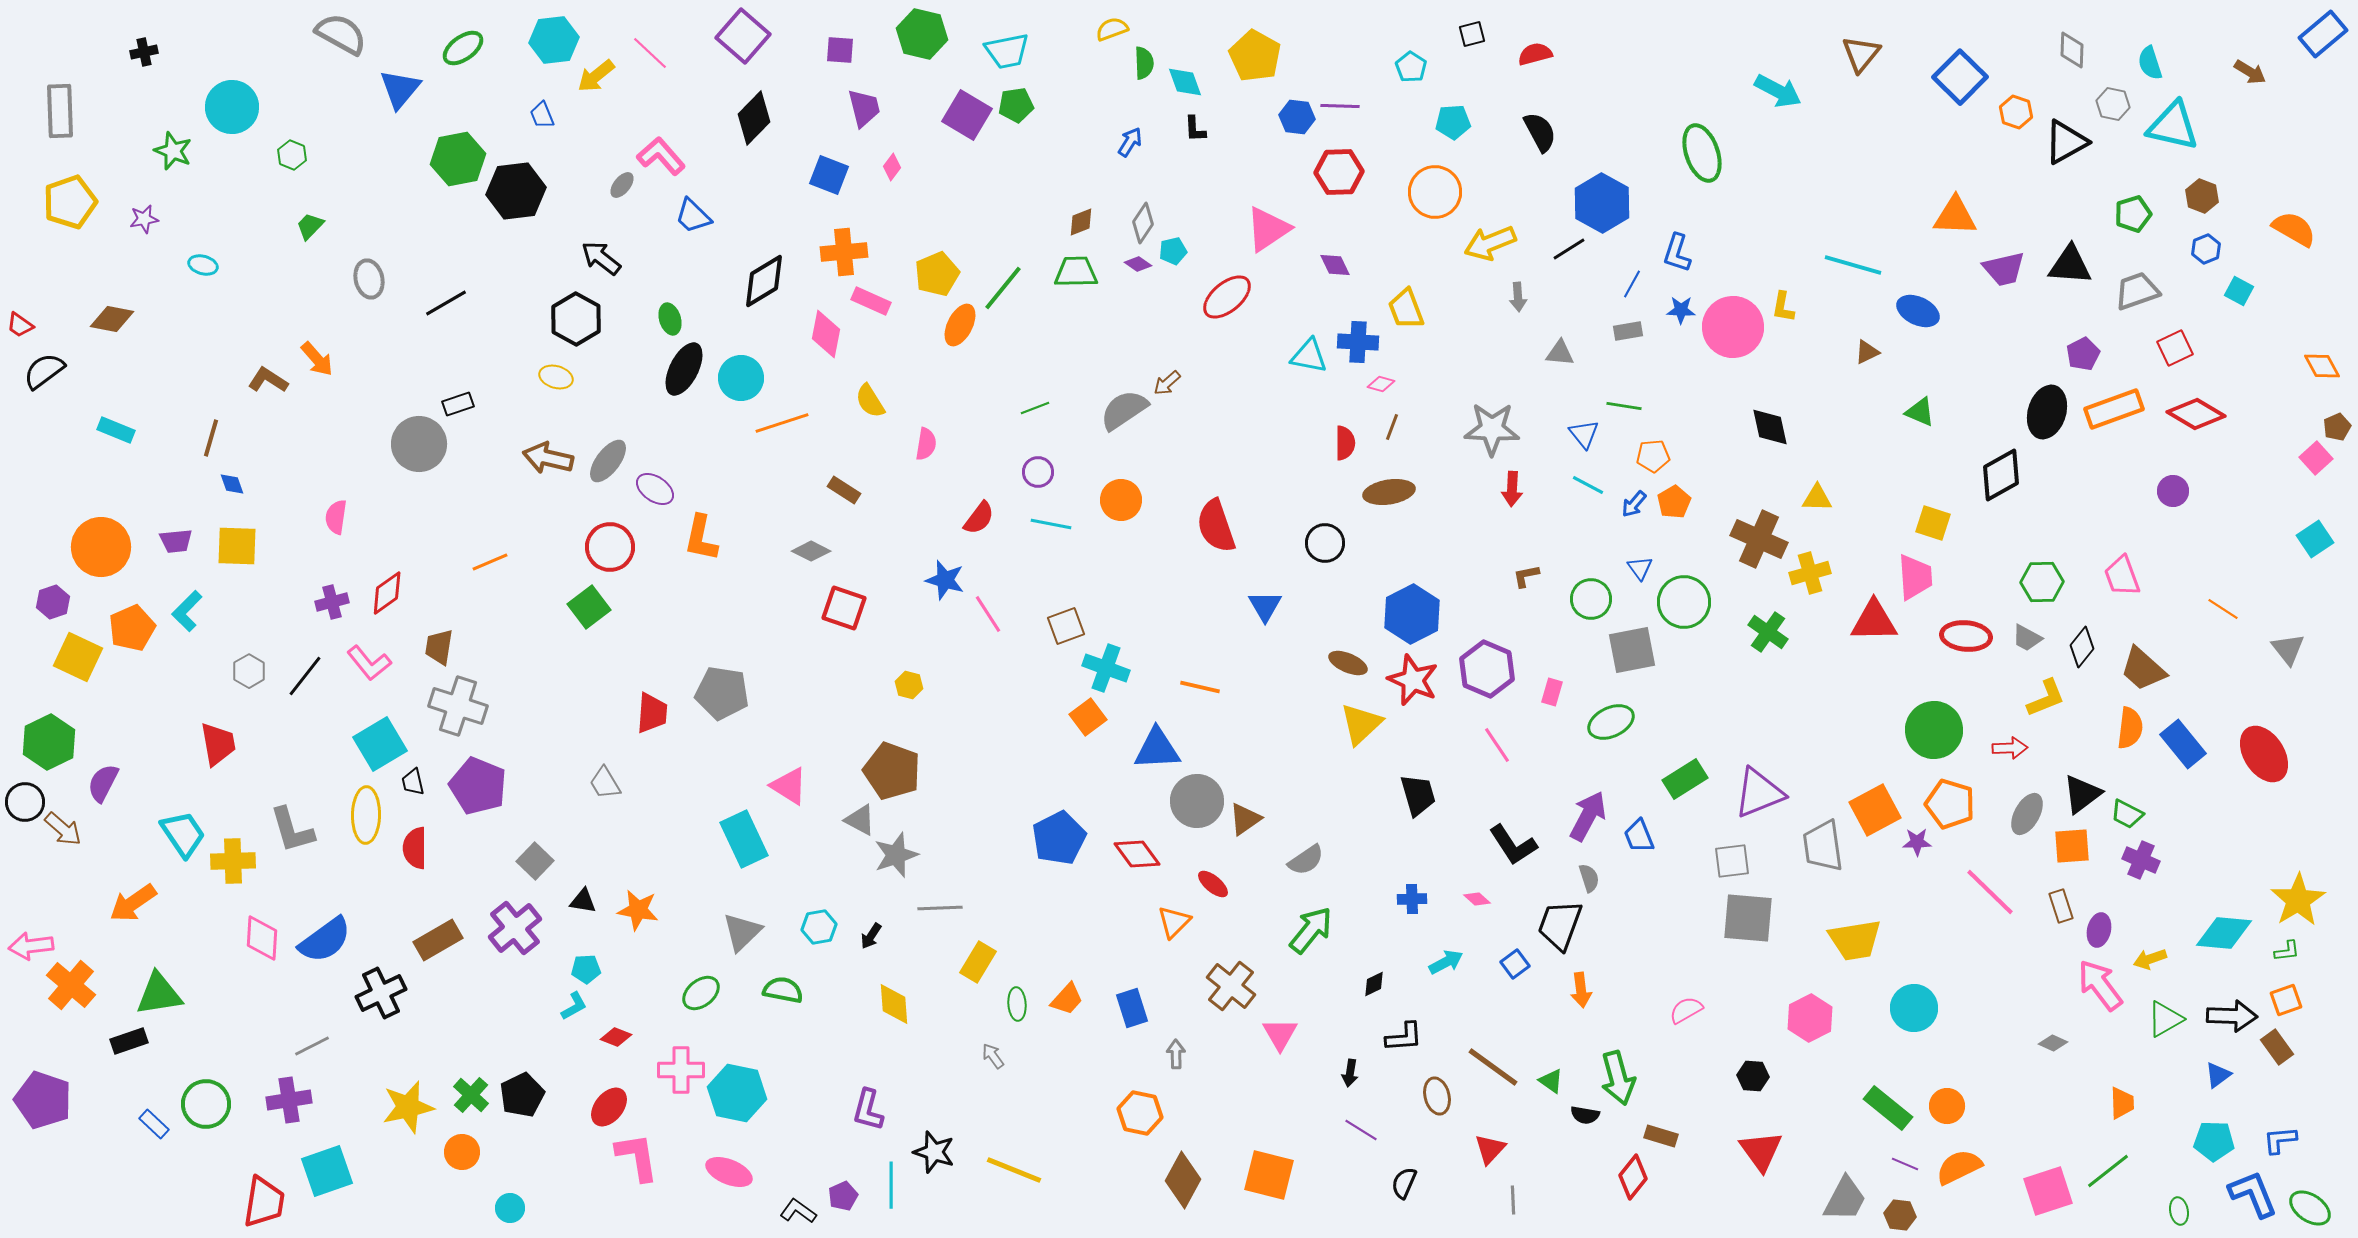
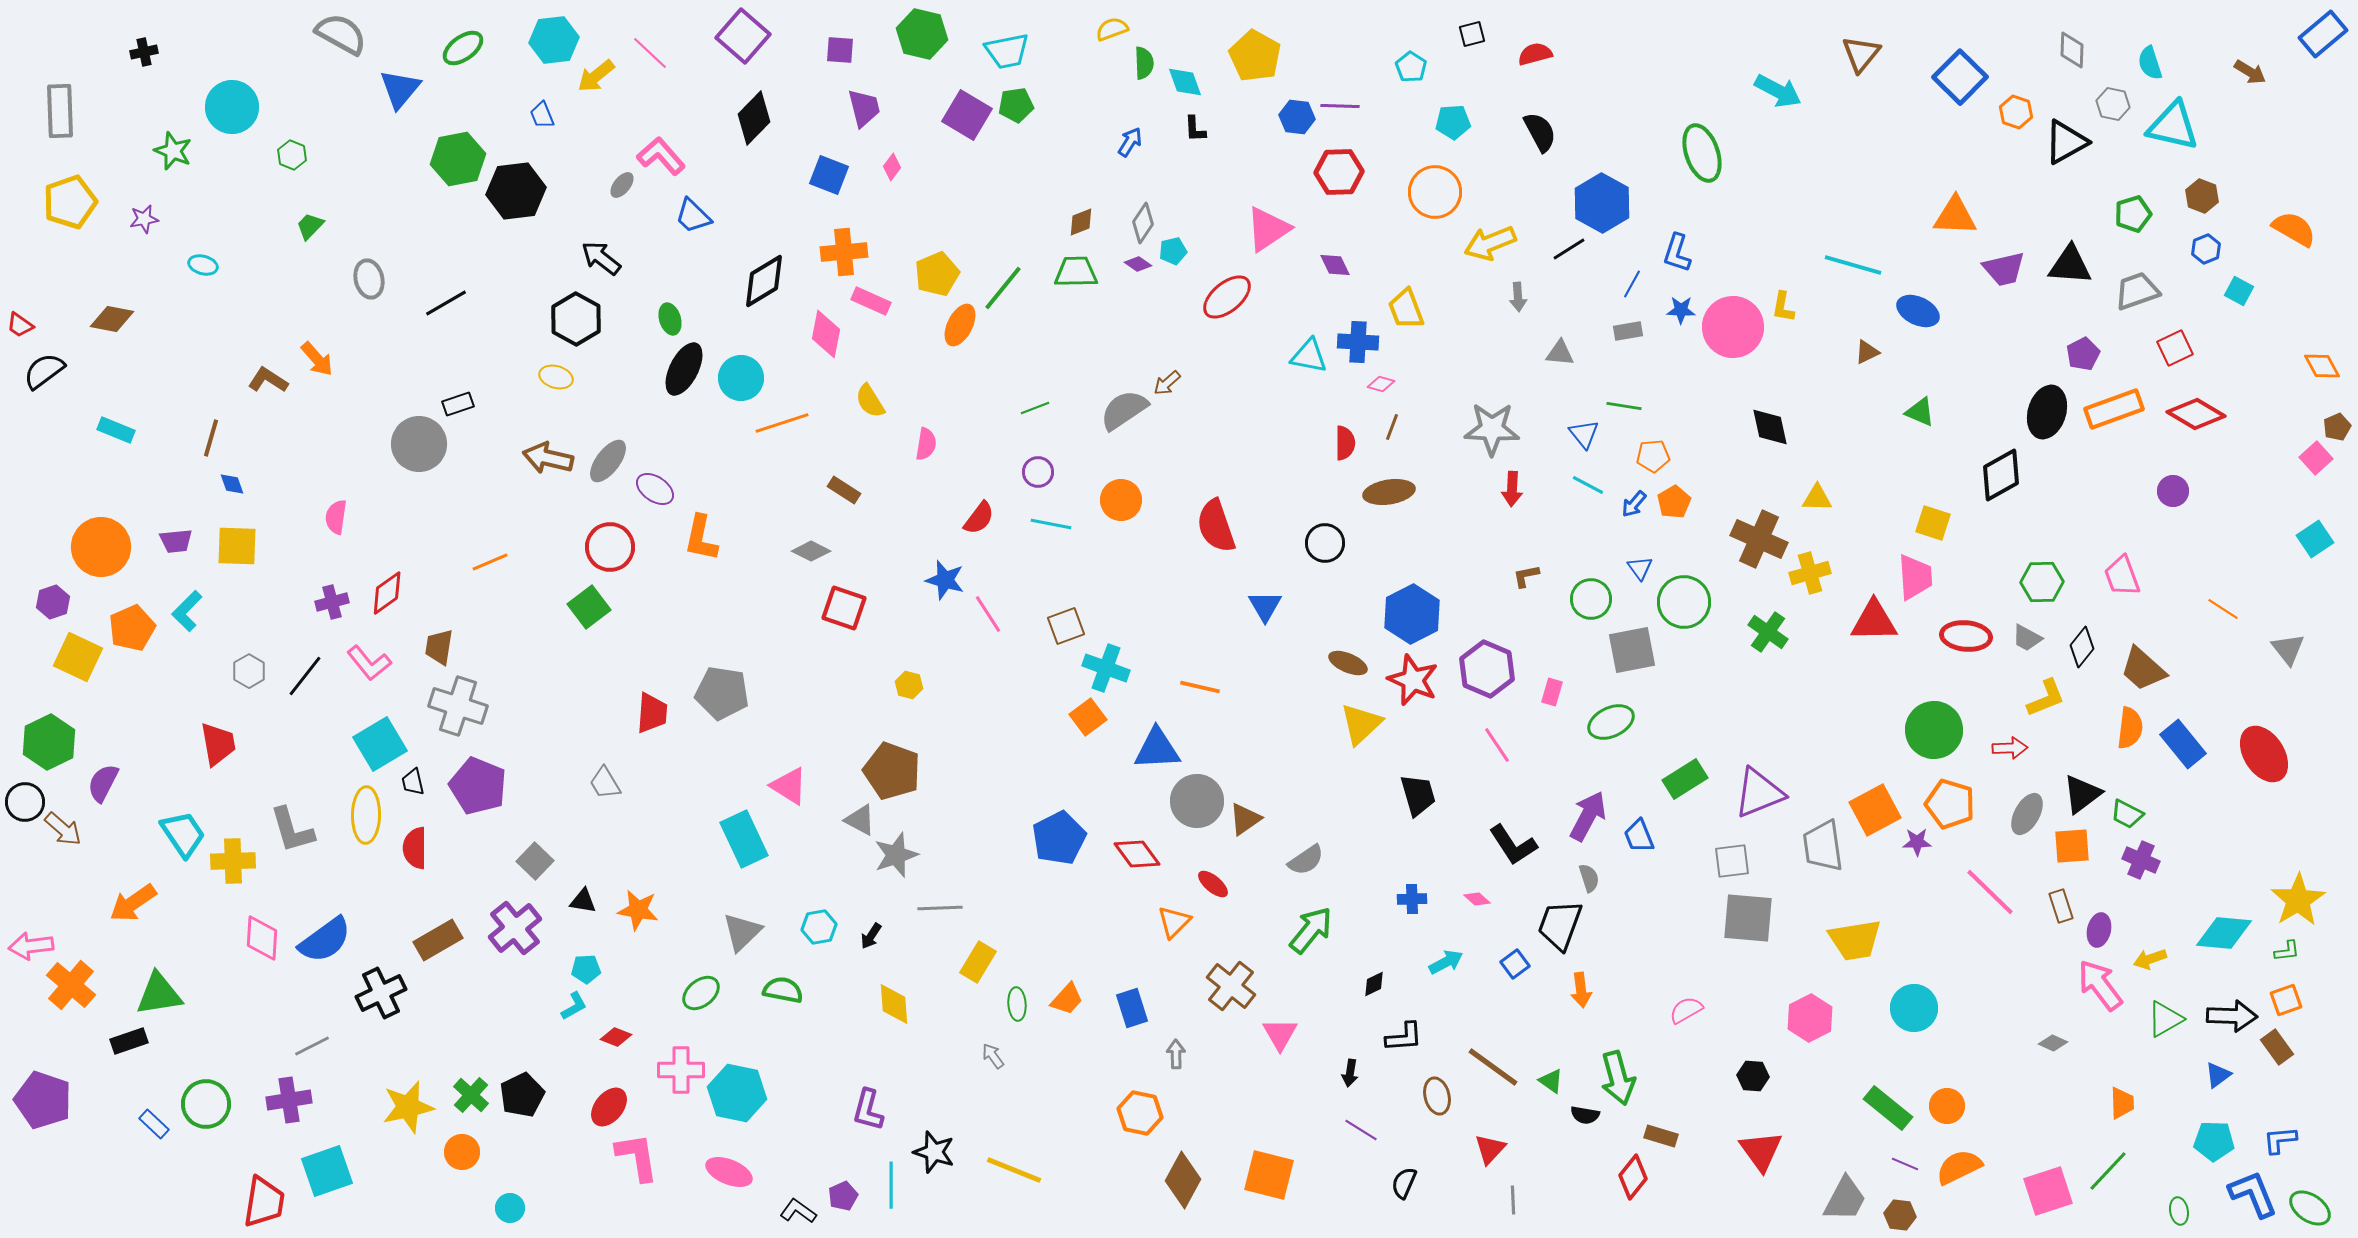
green line at (2108, 1171): rotated 9 degrees counterclockwise
